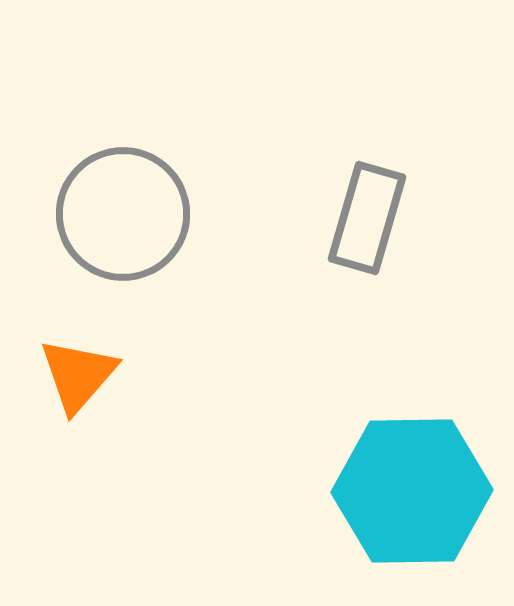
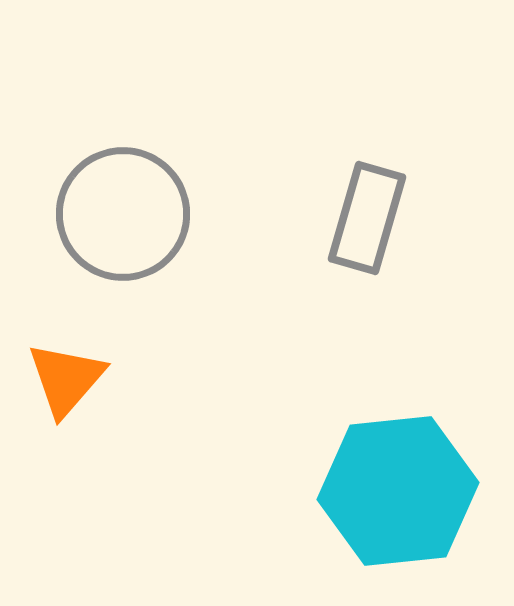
orange triangle: moved 12 px left, 4 px down
cyan hexagon: moved 14 px left; rotated 5 degrees counterclockwise
